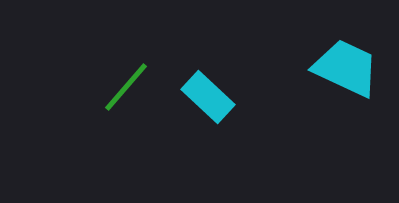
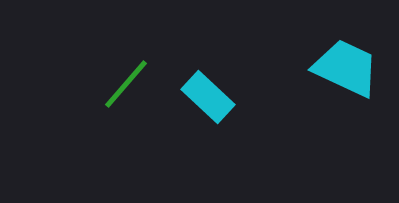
green line: moved 3 px up
